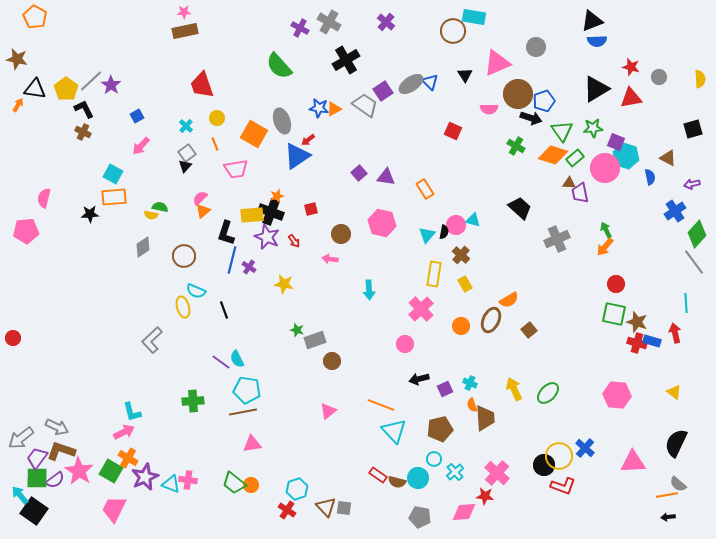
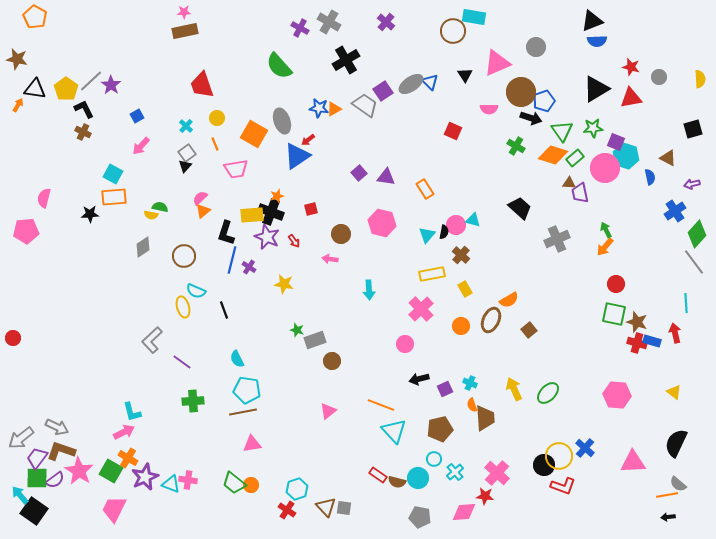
brown circle at (518, 94): moved 3 px right, 2 px up
yellow rectangle at (434, 274): moved 2 px left; rotated 70 degrees clockwise
yellow rectangle at (465, 284): moved 5 px down
purple line at (221, 362): moved 39 px left
